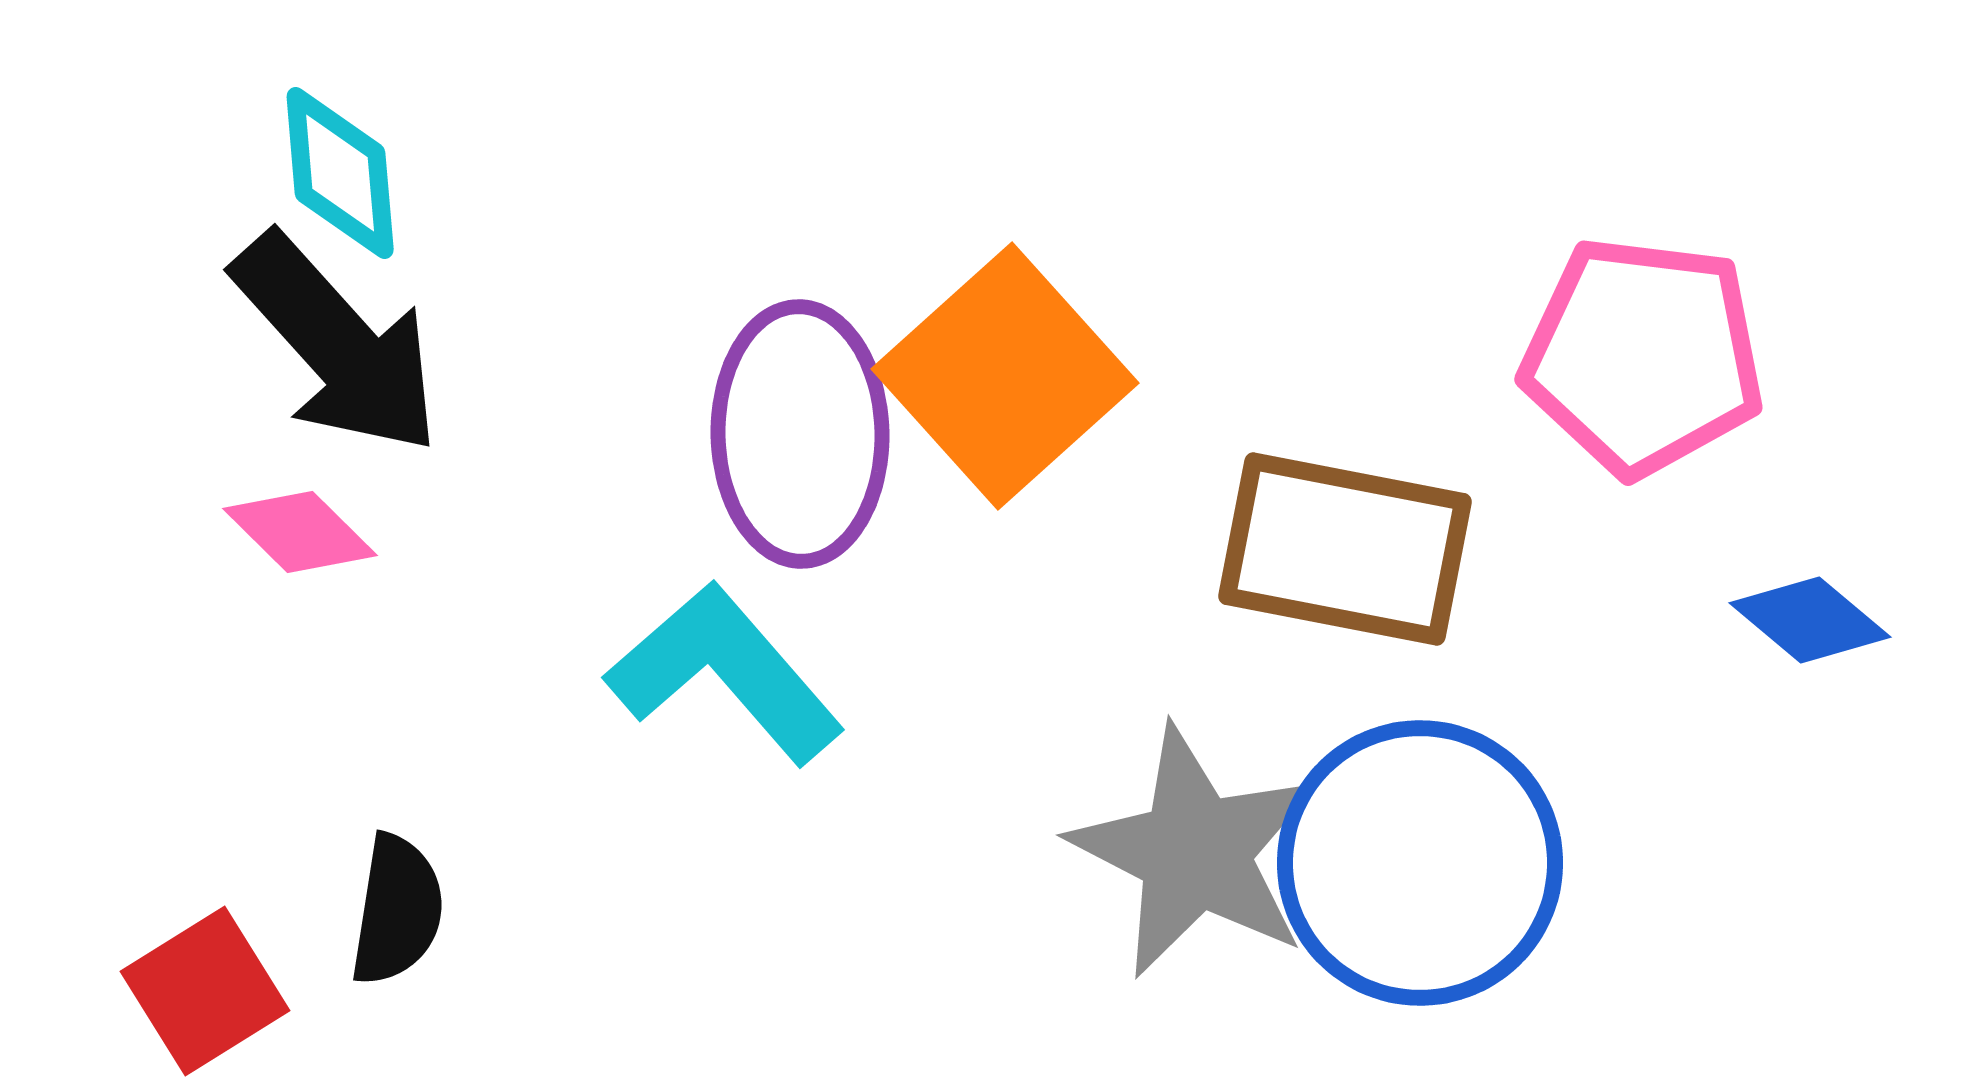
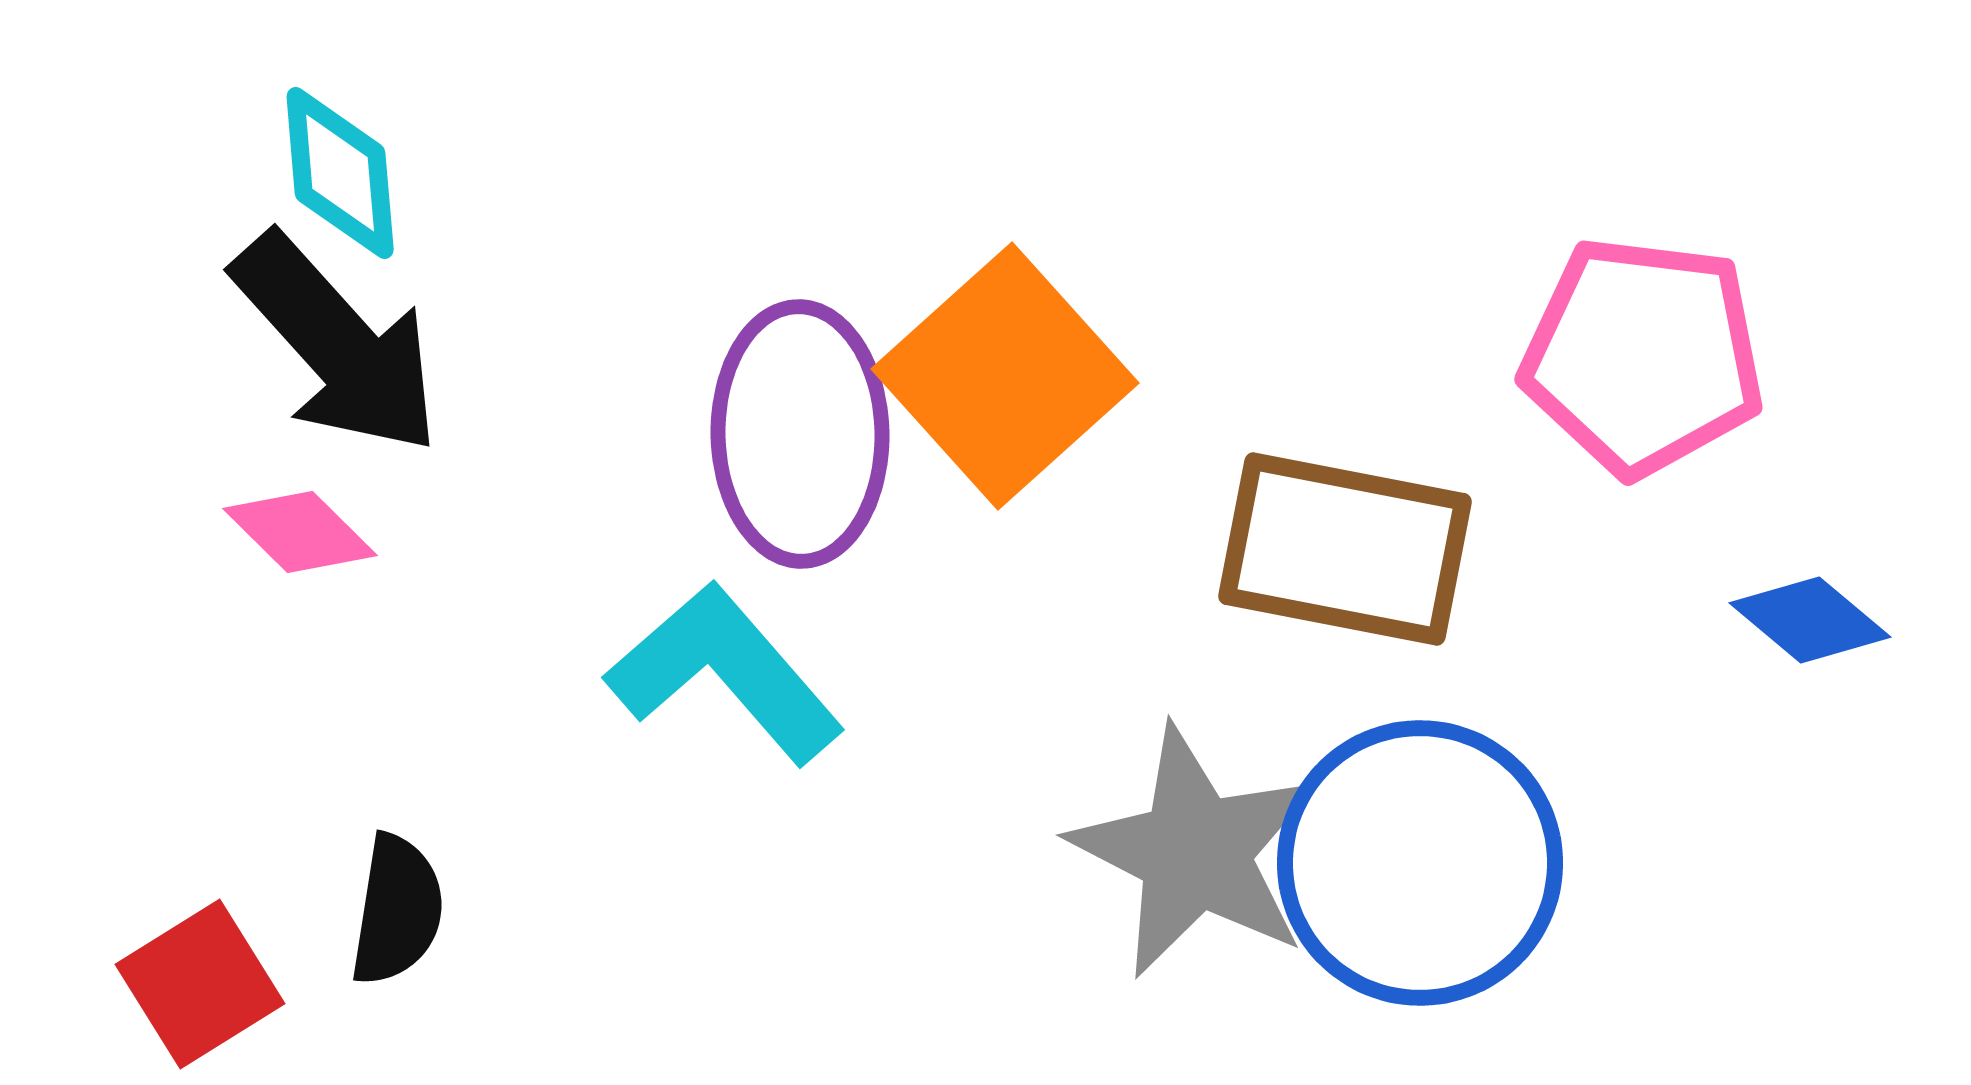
red square: moved 5 px left, 7 px up
